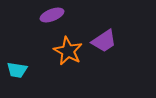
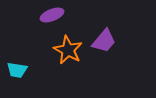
purple trapezoid: rotated 16 degrees counterclockwise
orange star: moved 1 px up
